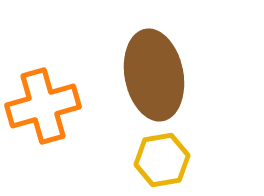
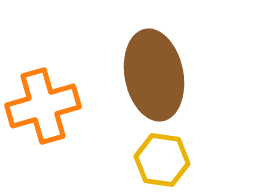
yellow hexagon: rotated 18 degrees clockwise
